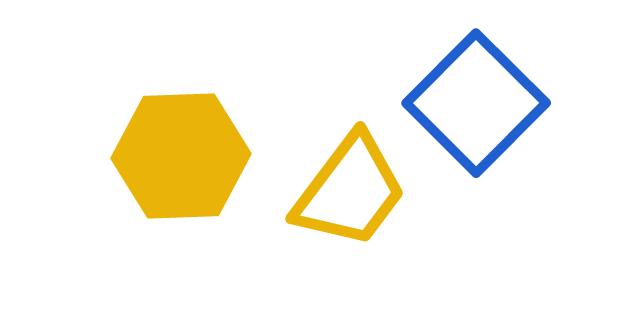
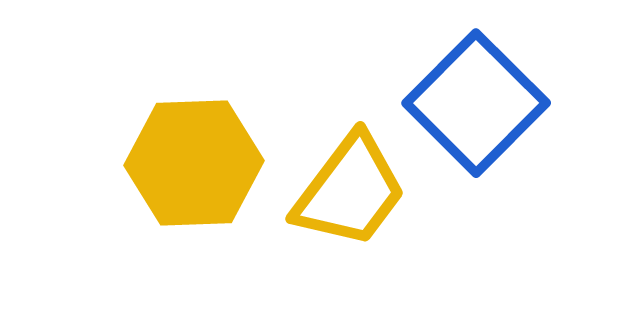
yellow hexagon: moved 13 px right, 7 px down
